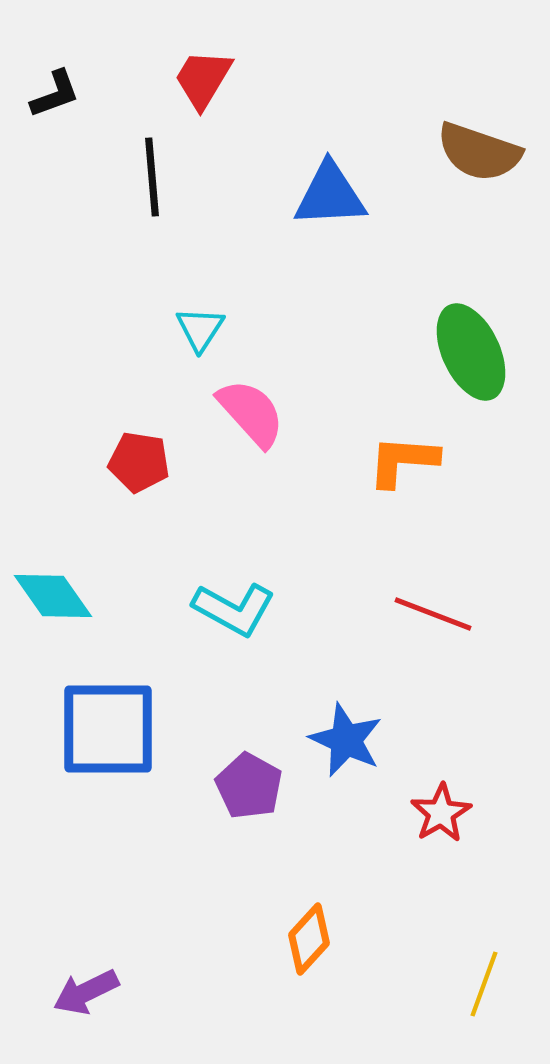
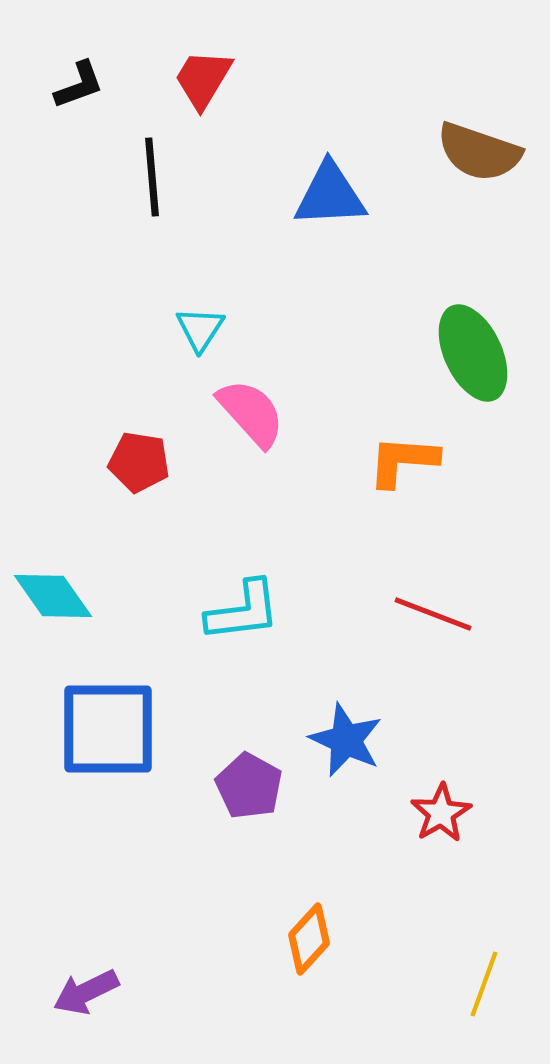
black L-shape: moved 24 px right, 9 px up
green ellipse: moved 2 px right, 1 px down
cyan L-shape: moved 9 px right, 2 px down; rotated 36 degrees counterclockwise
